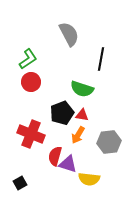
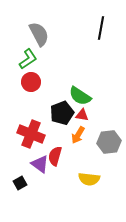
gray semicircle: moved 30 px left
black line: moved 31 px up
green semicircle: moved 2 px left, 7 px down; rotated 15 degrees clockwise
purple triangle: moved 28 px left; rotated 18 degrees clockwise
